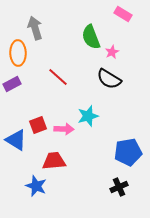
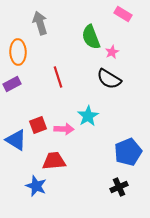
gray arrow: moved 5 px right, 5 px up
orange ellipse: moved 1 px up
red line: rotated 30 degrees clockwise
cyan star: rotated 15 degrees counterclockwise
blue pentagon: rotated 12 degrees counterclockwise
